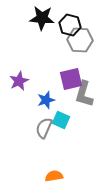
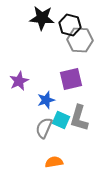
gray L-shape: moved 5 px left, 24 px down
orange semicircle: moved 14 px up
